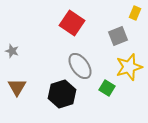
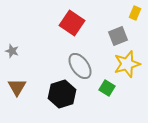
yellow star: moved 2 px left, 3 px up
